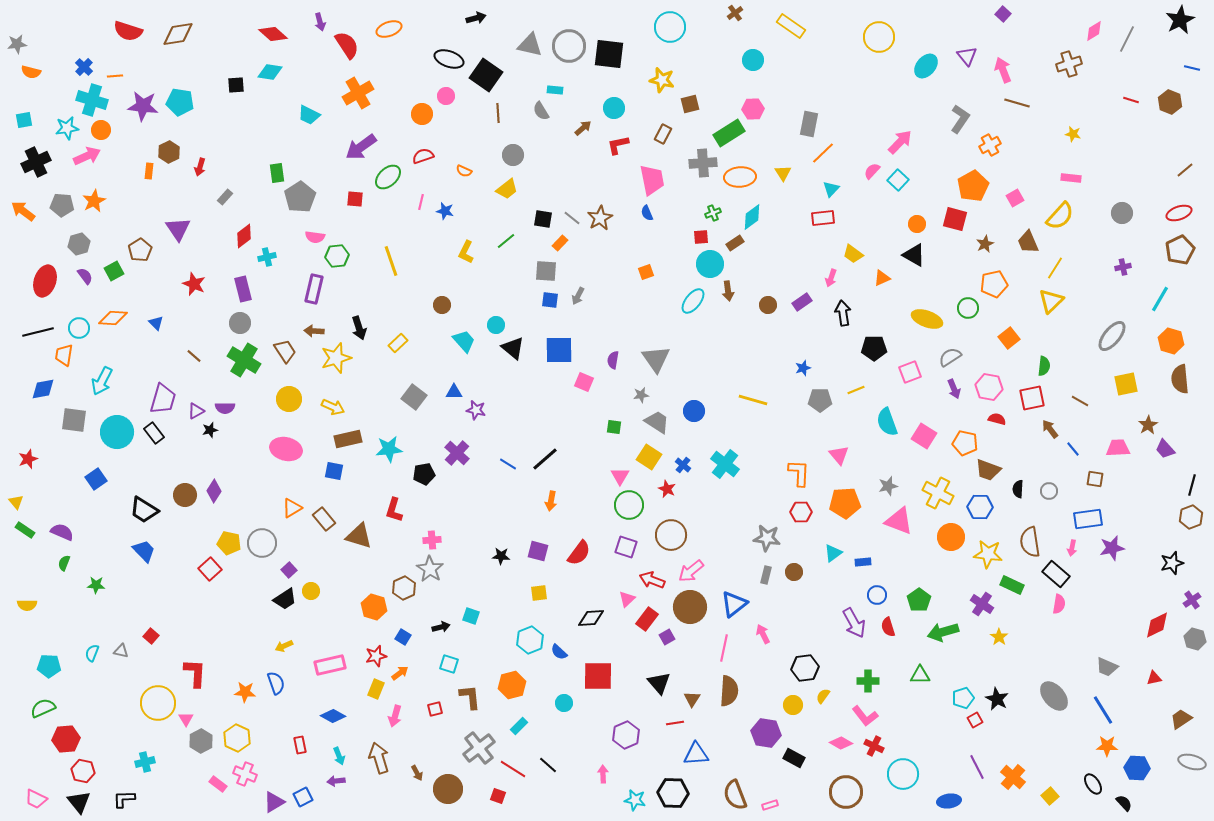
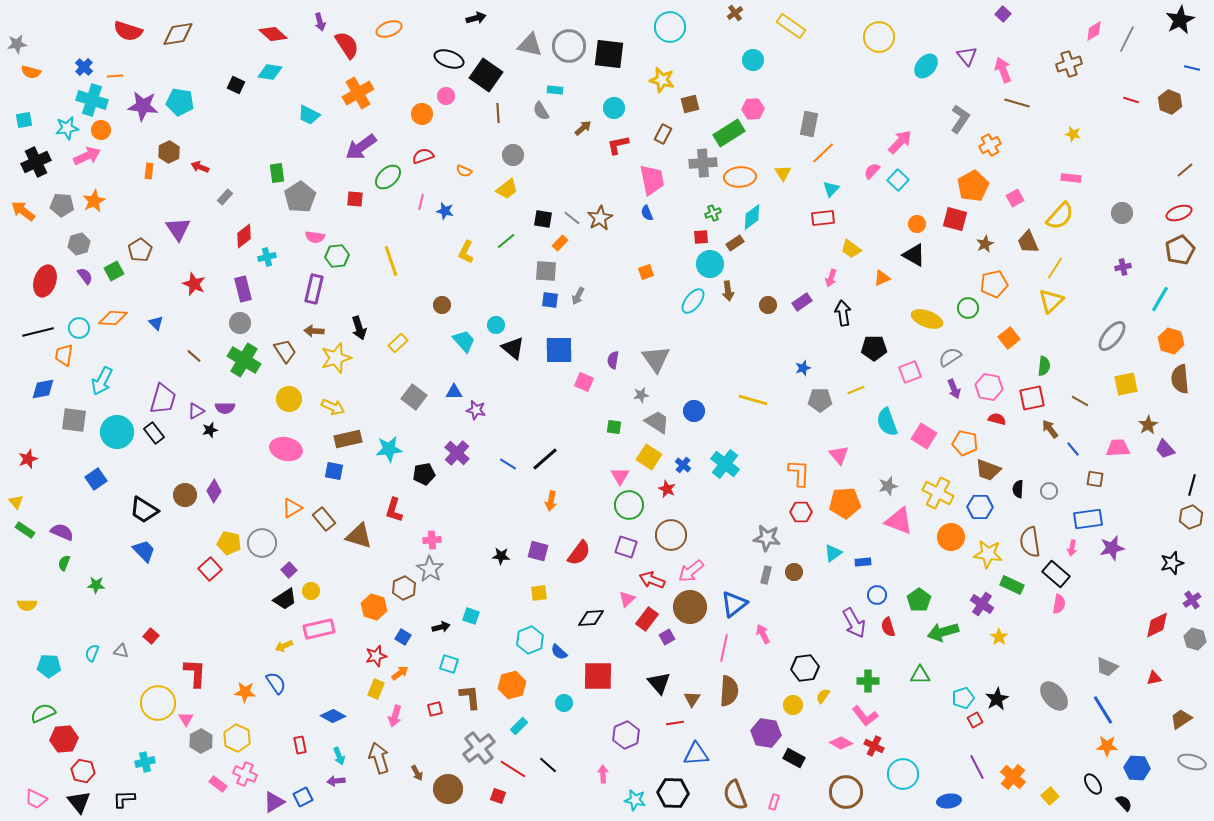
black square at (236, 85): rotated 30 degrees clockwise
red arrow at (200, 167): rotated 96 degrees clockwise
yellow trapezoid at (853, 254): moved 2 px left, 5 px up
pink rectangle at (330, 665): moved 11 px left, 36 px up
blue semicircle at (276, 683): rotated 15 degrees counterclockwise
black star at (997, 699): rotated 15 degrees clockwise
green semicircle at (43, 708): moved 5 px down
red hexagon at (66, 739): moved 2 px left
pink rectangle at (770, 805): moved 4 px right, 3 px up; rotated 56 degrees counterclockwise
